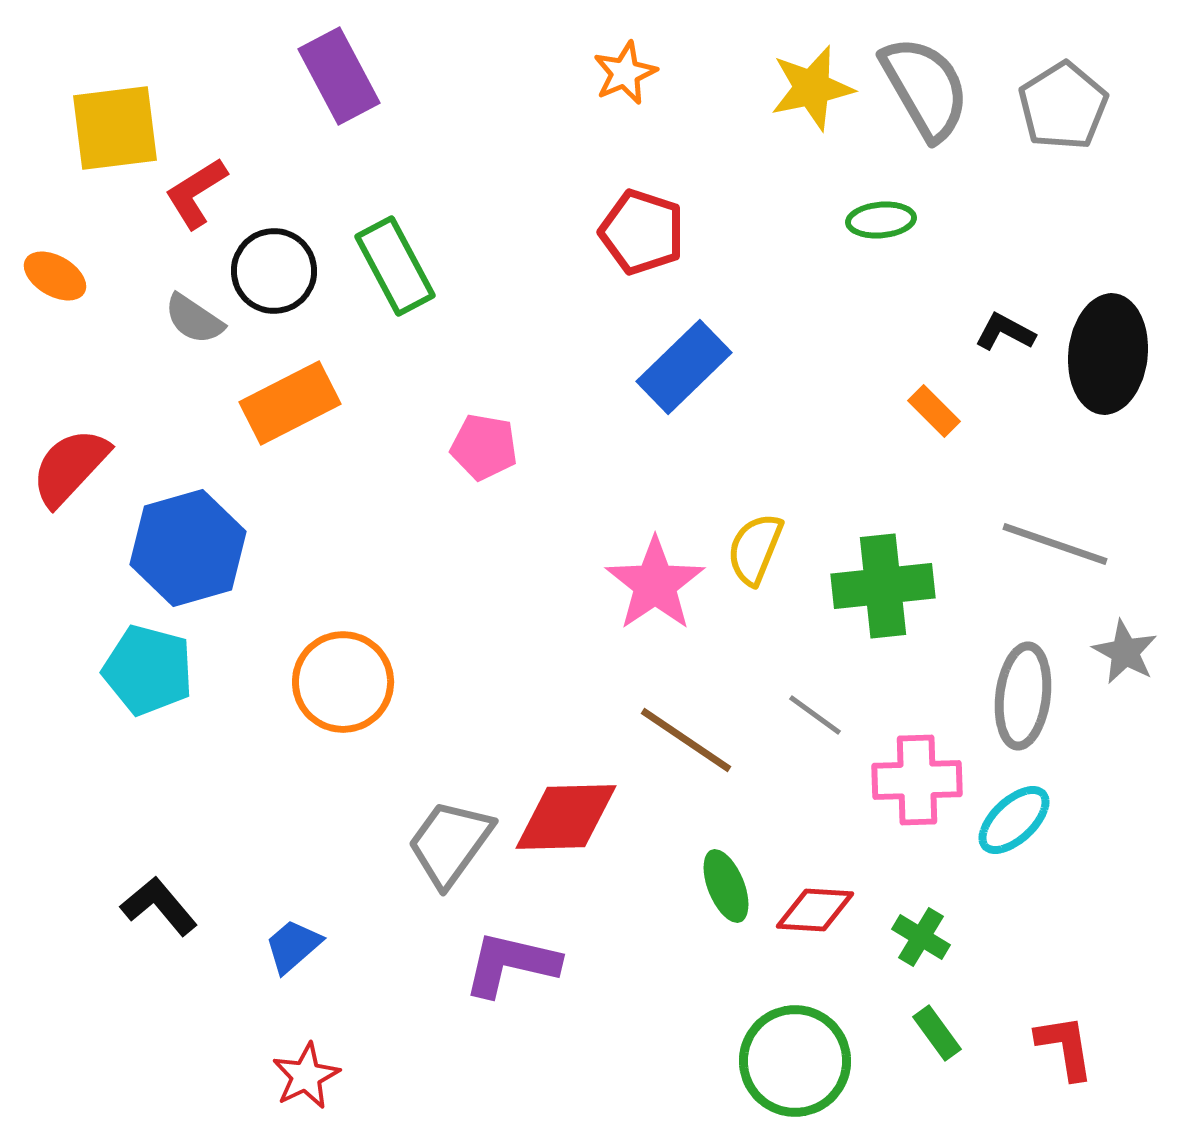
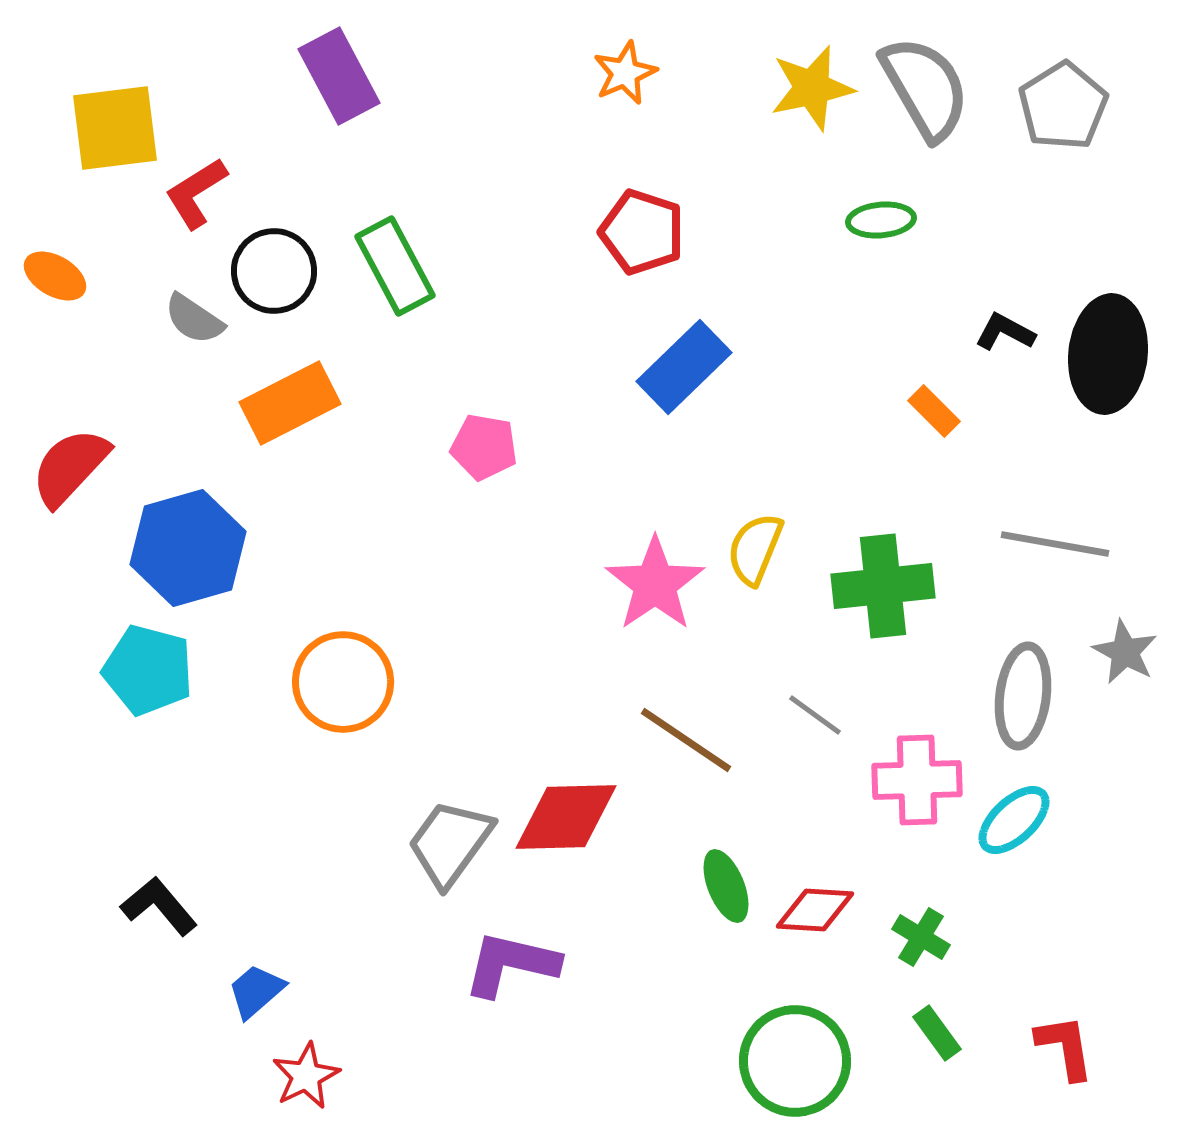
gray line at (1055, 544): rotated 9 degrees counterclockwise
blue trapezoid at (293, 946): moved 37 px left, 45 px down
